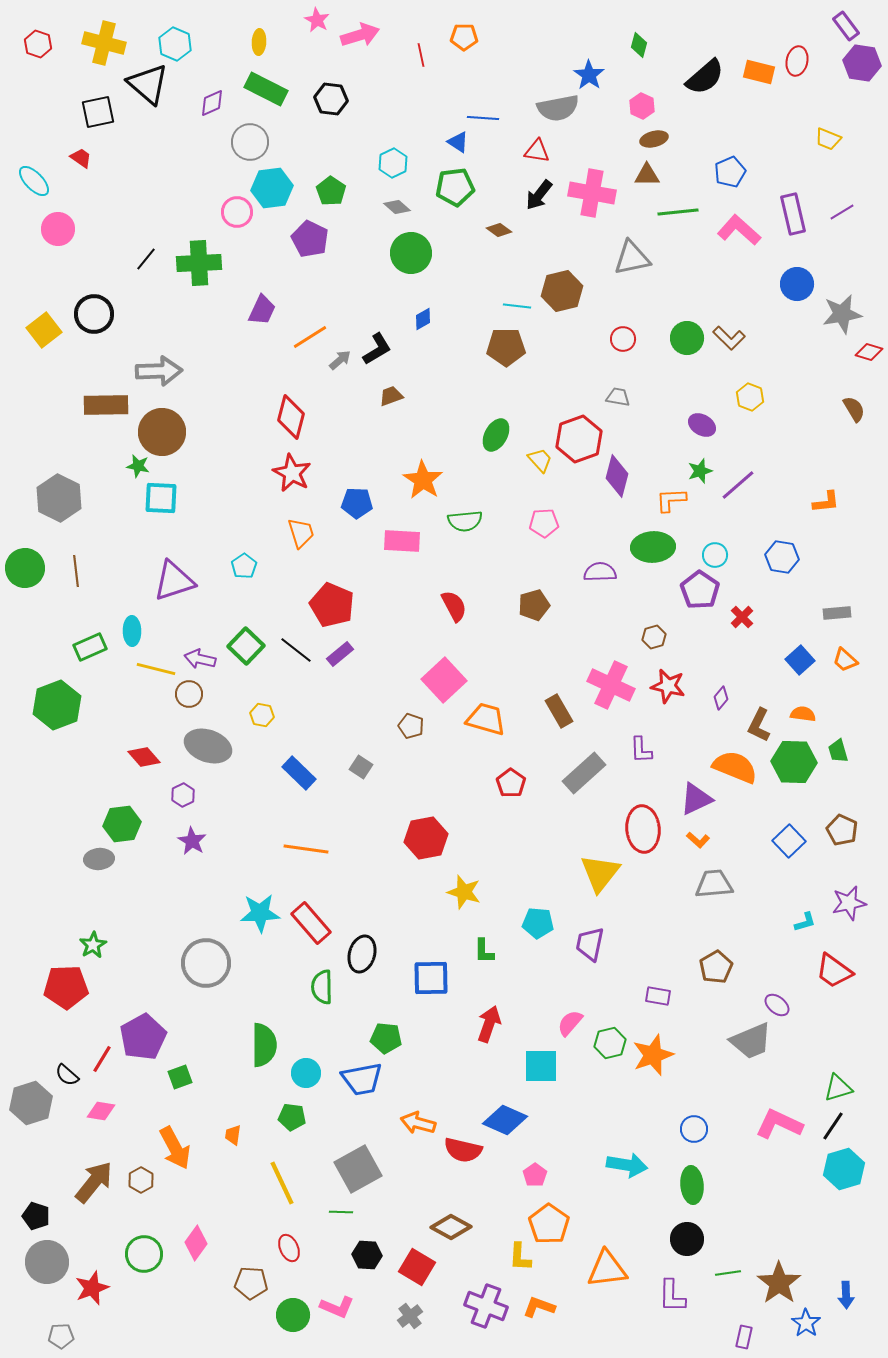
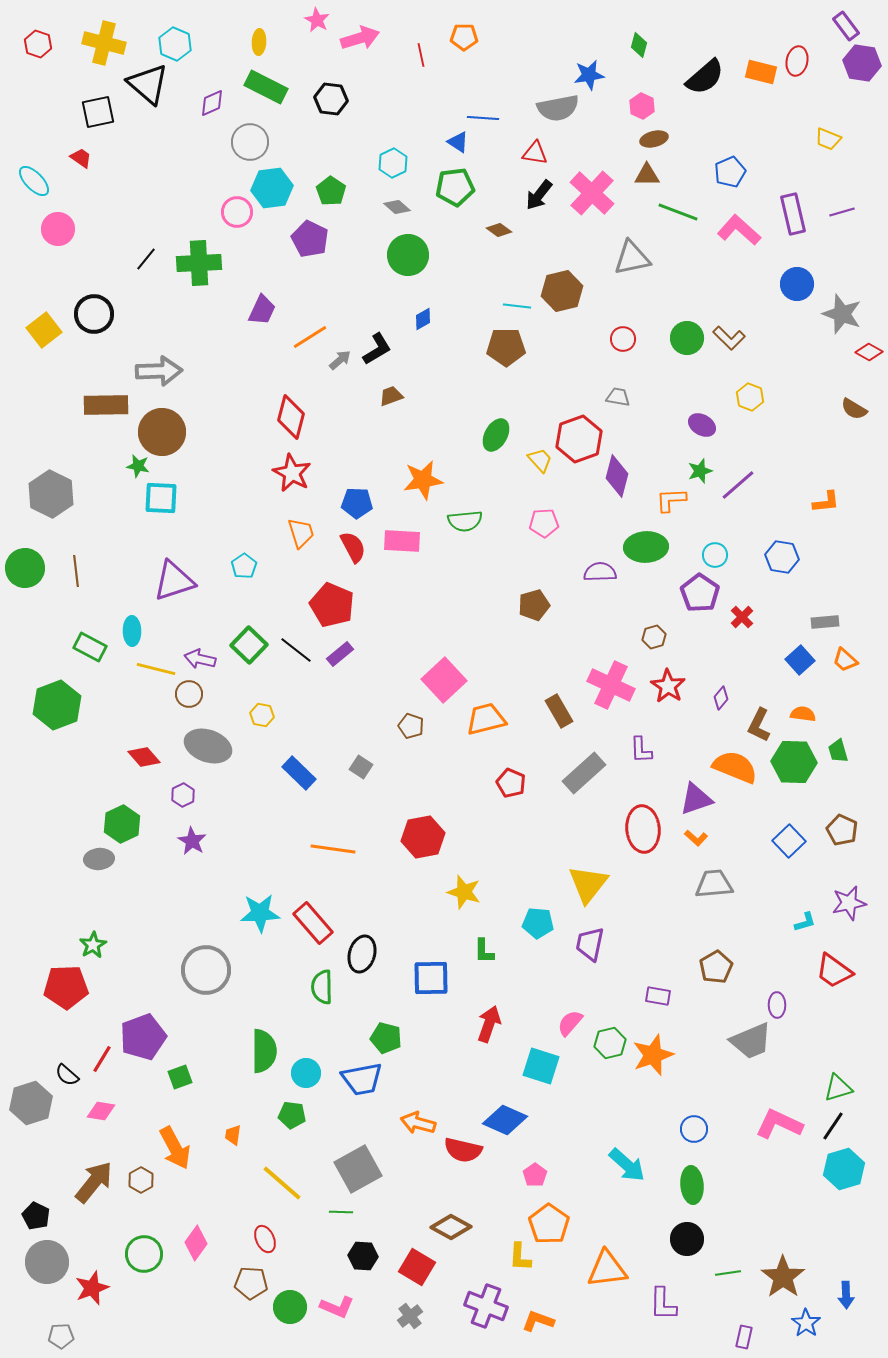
pink arrow at (360, 35): moved 3 px down
orange rectangle at (759, 72): moved 2 px right
blue star at (589, 75): rotated 28 degrees clockwise
green rectangle at (266, 89): moved 2 px up
red triangle at (537, 151): moved 2 px left, 2 px down
pink cross at (592, 193): rotated 33 degrees clockwise
green line at (678, 212): rotated 27 degrees clockwise
purple line at (842, 212): rotated 15 degrees clockwise
green circle at (411, 253): moved 3 px left, 2 px down
gray star at (842, 314): rotated 30 degrees clockwise
red diamond at (869, 352): rotated 12 degrees clockwise
brown semicircle at (854, 409): rotated 152 degrees clockwise
orange star at (423, 480): rotated 30 degrees clockwise
gray hexagon at (59, 498): moved 8 px left, 4 px up
green ellipse at (653, 547): moved 7 px left
purple pentagon at (700, 590): moved 3 px down
red semicircle at (454, 606): moved 101 px left, 59 px up
gray rectangle at (837, 613): moved 12 px left, 9 px down
green square at (246, 646): moved 3 px right, 1 px up
green rectangle at (90, 647): rotated 52 degrees clockwise
red star at (668, 686): rotated 20 degrees clockwise
orange trapezoid at (486, 719): rotated 30 degrees counterclockwise
red pentagon at (511, 783): rotated 12 degrees counterclockwise
purple triangle at (696, 799): rotated 6 degrees clockwise
green hexagon at (122, 824): rotated 18 degrees counterclockwise
red hexagon at (426, 838): moved 3 px left, 1 px up
orange L-shape at (698, 840): moved 2 px left, 2 px up
orange line at (306, 849): moved 27 px right
yellow triangle at (600, 873): moved 12 px left, 11 px down
red rectangle at (311, 923): moved 2 px right
gray circle at (206, 963): moved 7 px down
purple ellipse at (777, 1005): rotated 50 degrees clockwise
purple pentagon at (143, 1037): rotated 9 degrees clockwise
green pentagon at (386, 1038): rotated 8 degrees clockwise
green semicircle at (264, 1045): moved 6 px down
cyan square at (541, 1066): rotated 18 degrees clockwise
green pentagon at (292, 1117): moved 2 px up
cyan arrow at (627, 1165): rotated 33 degrees clockwise
yellow line at (282, 1183): rotated 24 degrees counterclockwise
black pentagon at (36, 1216): rotated 8 degrees clockwise
red ellipse at (289, 1248): moved 24 px left, 9 px up
black hexagon at (367, 1255): moved 4 px left, 1 px down
brown star at (779, 1283): moved 4 px right, 6 px up
purple L-shape at (672, 1296): moved 9 px left, 8 px down
orange L-shape at (539, 1307): moved 1 px left, 14 px down
green circle at (293, 1315): moved 3 px left, 8 px up
